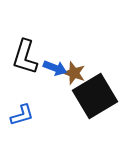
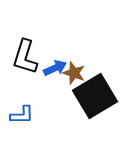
blue arrow: rotated 45 degrees counterclockwise
blue L-shape: rotated 15 degrees clockwise
